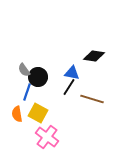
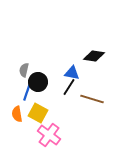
gray semicircle: rotated 48 degrees clockwise
black circle: moved 5 px down
pink cross: moved 2 px right, 2 px up
